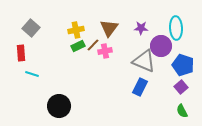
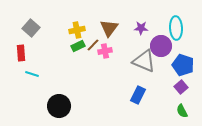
yellow cross: moved 1 px right
blue rectangle: moved 2 px left, 8 px down
